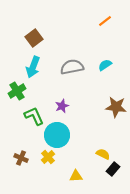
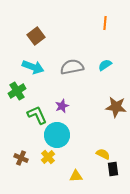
orange line: moved 2 px down; rotated 48 degrees counterclockwise
brown square: moved 2 px right, 2 px up
cyan arrow: rotated 90 degrees counterclockwise
green L-shape: moved 3 px right, 1 px up
black rectangle: rotated 48 degrees counterclockwise
